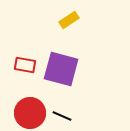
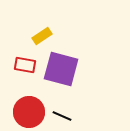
yellow rectangle: moved 27 px left, 16 px down
red circle: moved 1 px left, 1 px up
